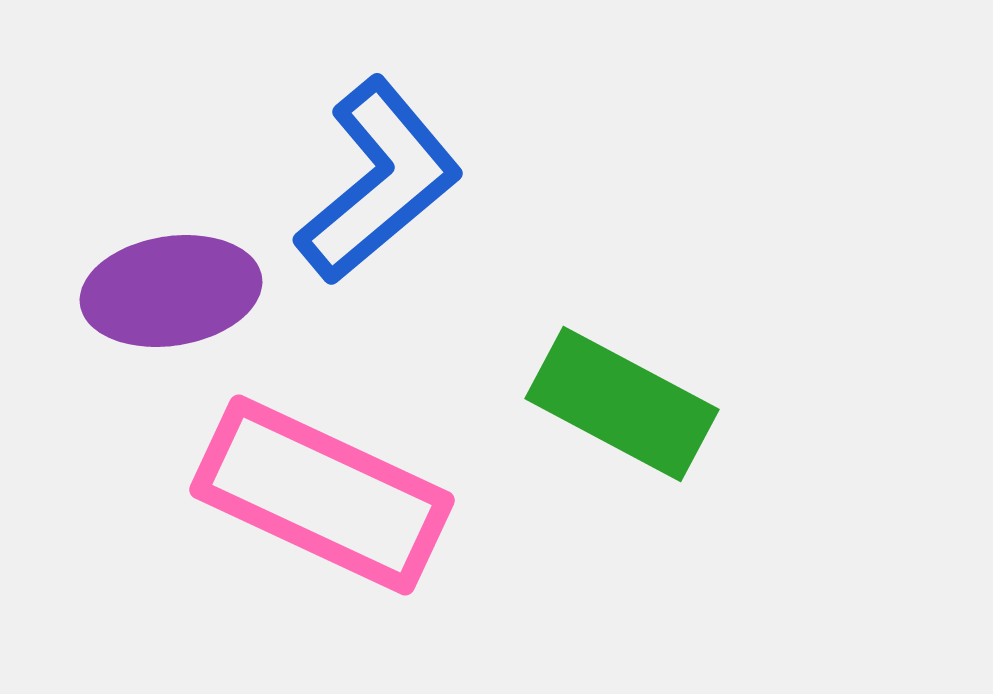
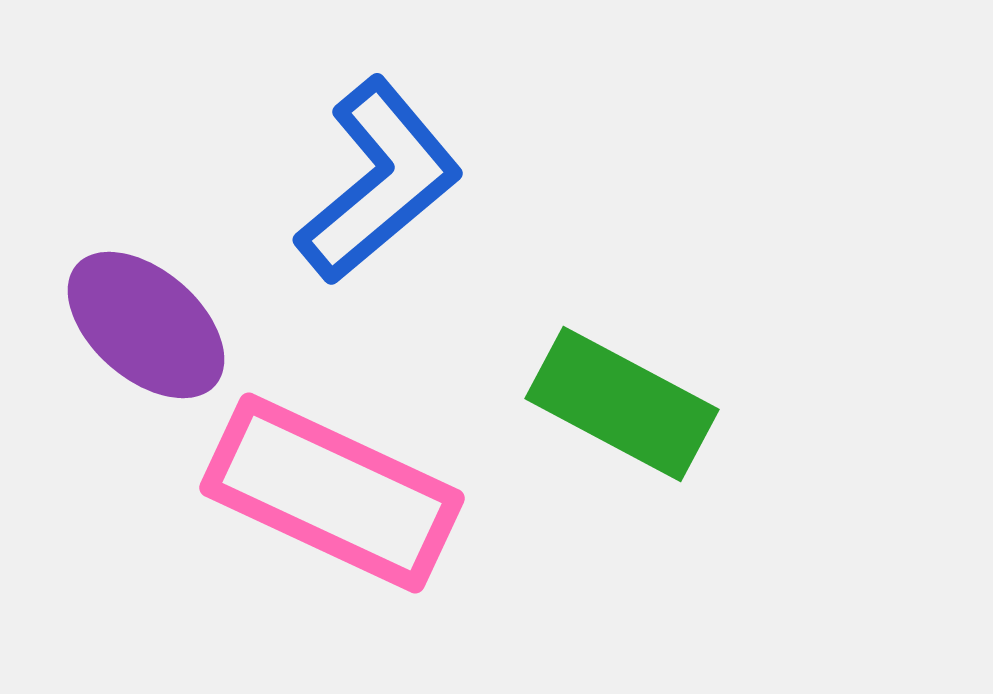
purple ellipse: moved 25 px left, 34 px down; rotated 50 degrees clockwise
pink rectangle: moved 10 px right, 2 px up
